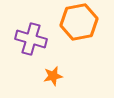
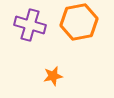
purple cross: moved 1 px left, 14 px up
